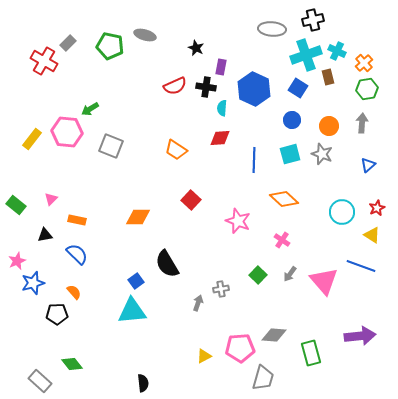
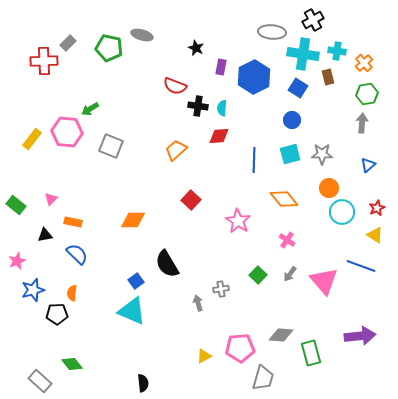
black cross at (313, 20): rotated 15 degrees counterclockwise
gray ellipse at (272, 29): moved 3 px down
gray ellipse at (145, 35): moved 3 px left
green pentagon at (110, 46): moved 1 px left, 2 px down
cyan cross at (337, 51): rotated 18 degrees counterclockwise
cyan cross at (306, 55): moved 3 px left, 1 px up; rotated 28 degrees clockwise
red cross at (44, 61): rotated 32 degrees counterclockwise
red semicircle at (175, 86): rotated 45 degrees clockwise
black cross at (206, 87): moved 8 px left, 19 px down
blue hexagon at (254, 89): moved 12 px up; rotated 8 degrees clockwise
green hexagon at (367, 89): moved 5 px down
orange circle at (329, 126): moved 62 px down
red diamond at (220, 138): moved 1 px left, 2 px up
orange trapezoid at (176, 150): rotated 105 degrees clockwise
gray star at (322, 154): rotated 20 degrees counterclockwise
orange diamond at (284, 199): rotated 8 degrees clockwise
orange diamond at (138, 217): moved 5 px left, 3 px down
orange rectangle at (77, 220): moved 4 px left, 2 px down
pink star at (238, 221): rotated 10 degrees clockwise
yellow triangle at (372, 235): moved 3 px right
pink cross at (282, 240): moved 5 px right
blue star at (33, 283): moved 7 px down
orange semicircle at (74, 292): moved 2 px left, 1 px down; rotated 133 degrees counterclockwise
gray arrow at (198, 303): rotated 35 degrees counterclockwise
cyan triangle at (132, 311): rotated 28 degrees clockwise
gray diamond at (274, 335): moved 7 px right
